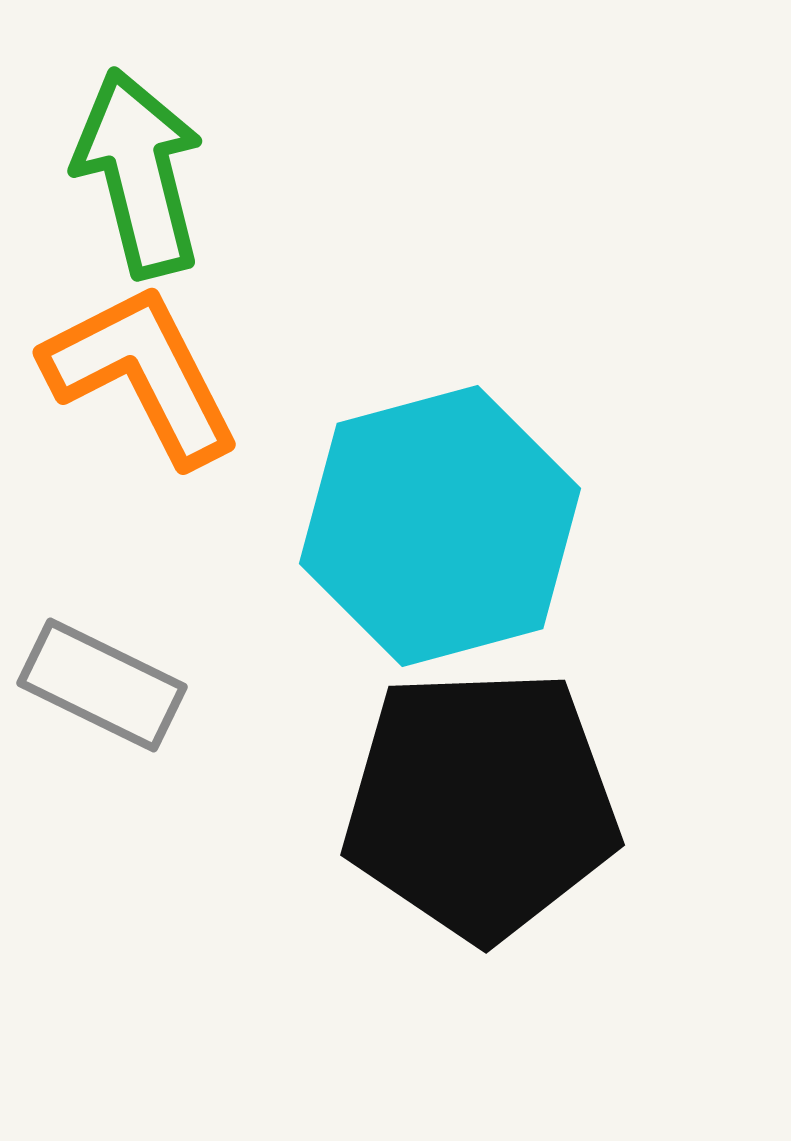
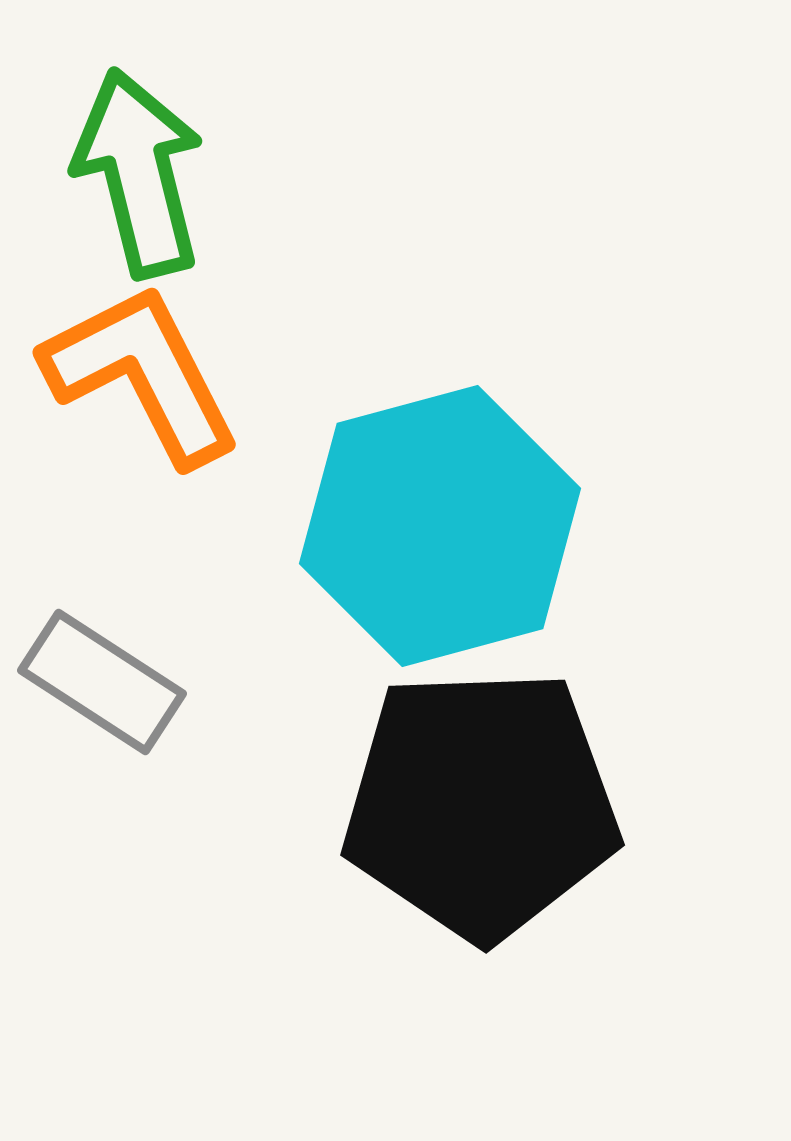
gray rectangle: moved 3 px up; rotated 7 degrees clockwise
